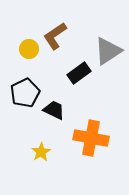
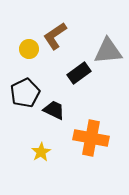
gray triangle: rotated 28 degrees clockwise
